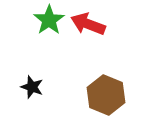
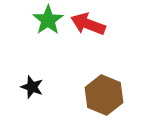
green star: moved 1 px left
brown hexagon: moved 2 px left
